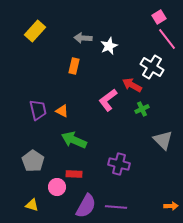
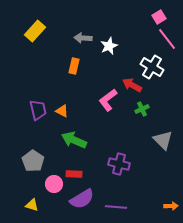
pink circle: moved 3 px left, 3 px up
purple semicircle: moved 4 px left, 7 px up; rotated 30 degrees clockwise
